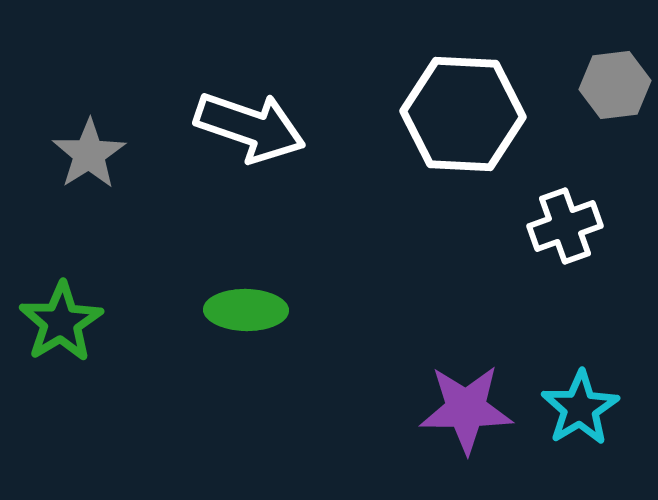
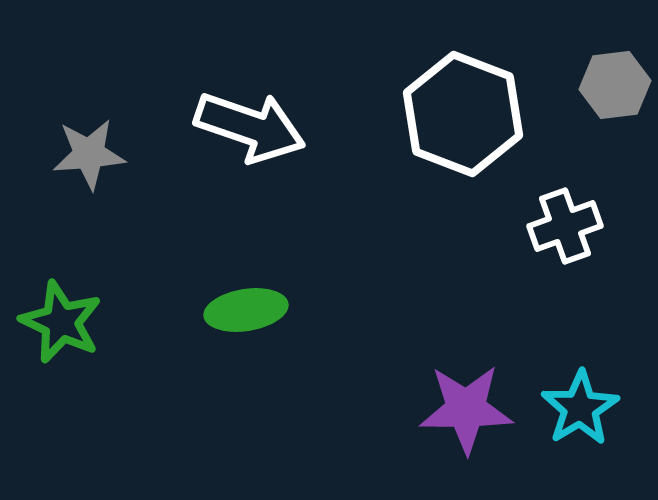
white hexagon: rotated 18 degrees clockwise
gray star: rotated 28 degrees clockwise
green ellipse: rotated 10 degrees counterclockwise
green star: rotated 16 degrees counterclockwise
